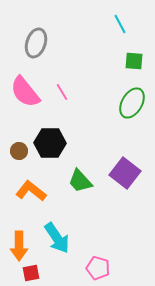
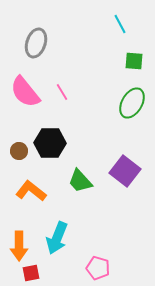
purple square: moved 2 px up
cyan arrow: rotated 56 degrees clockwise
